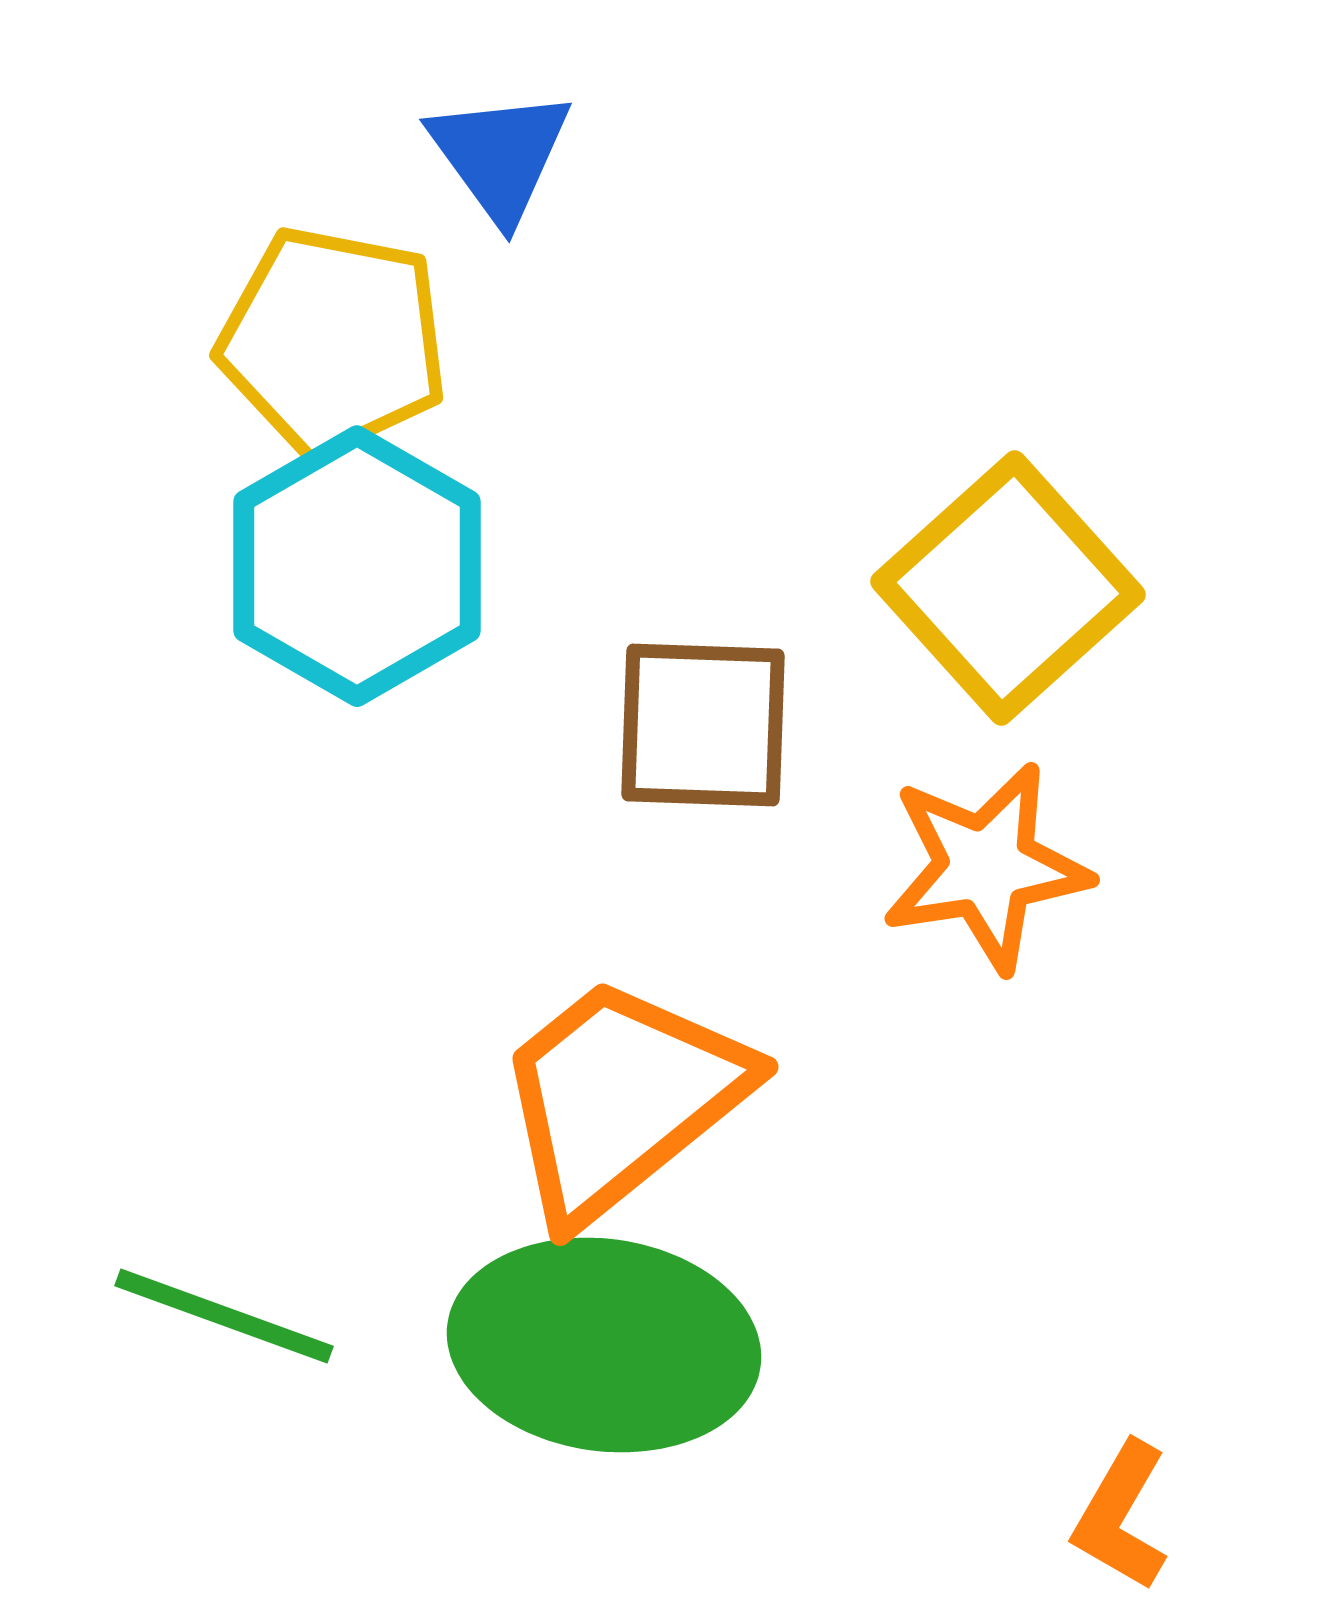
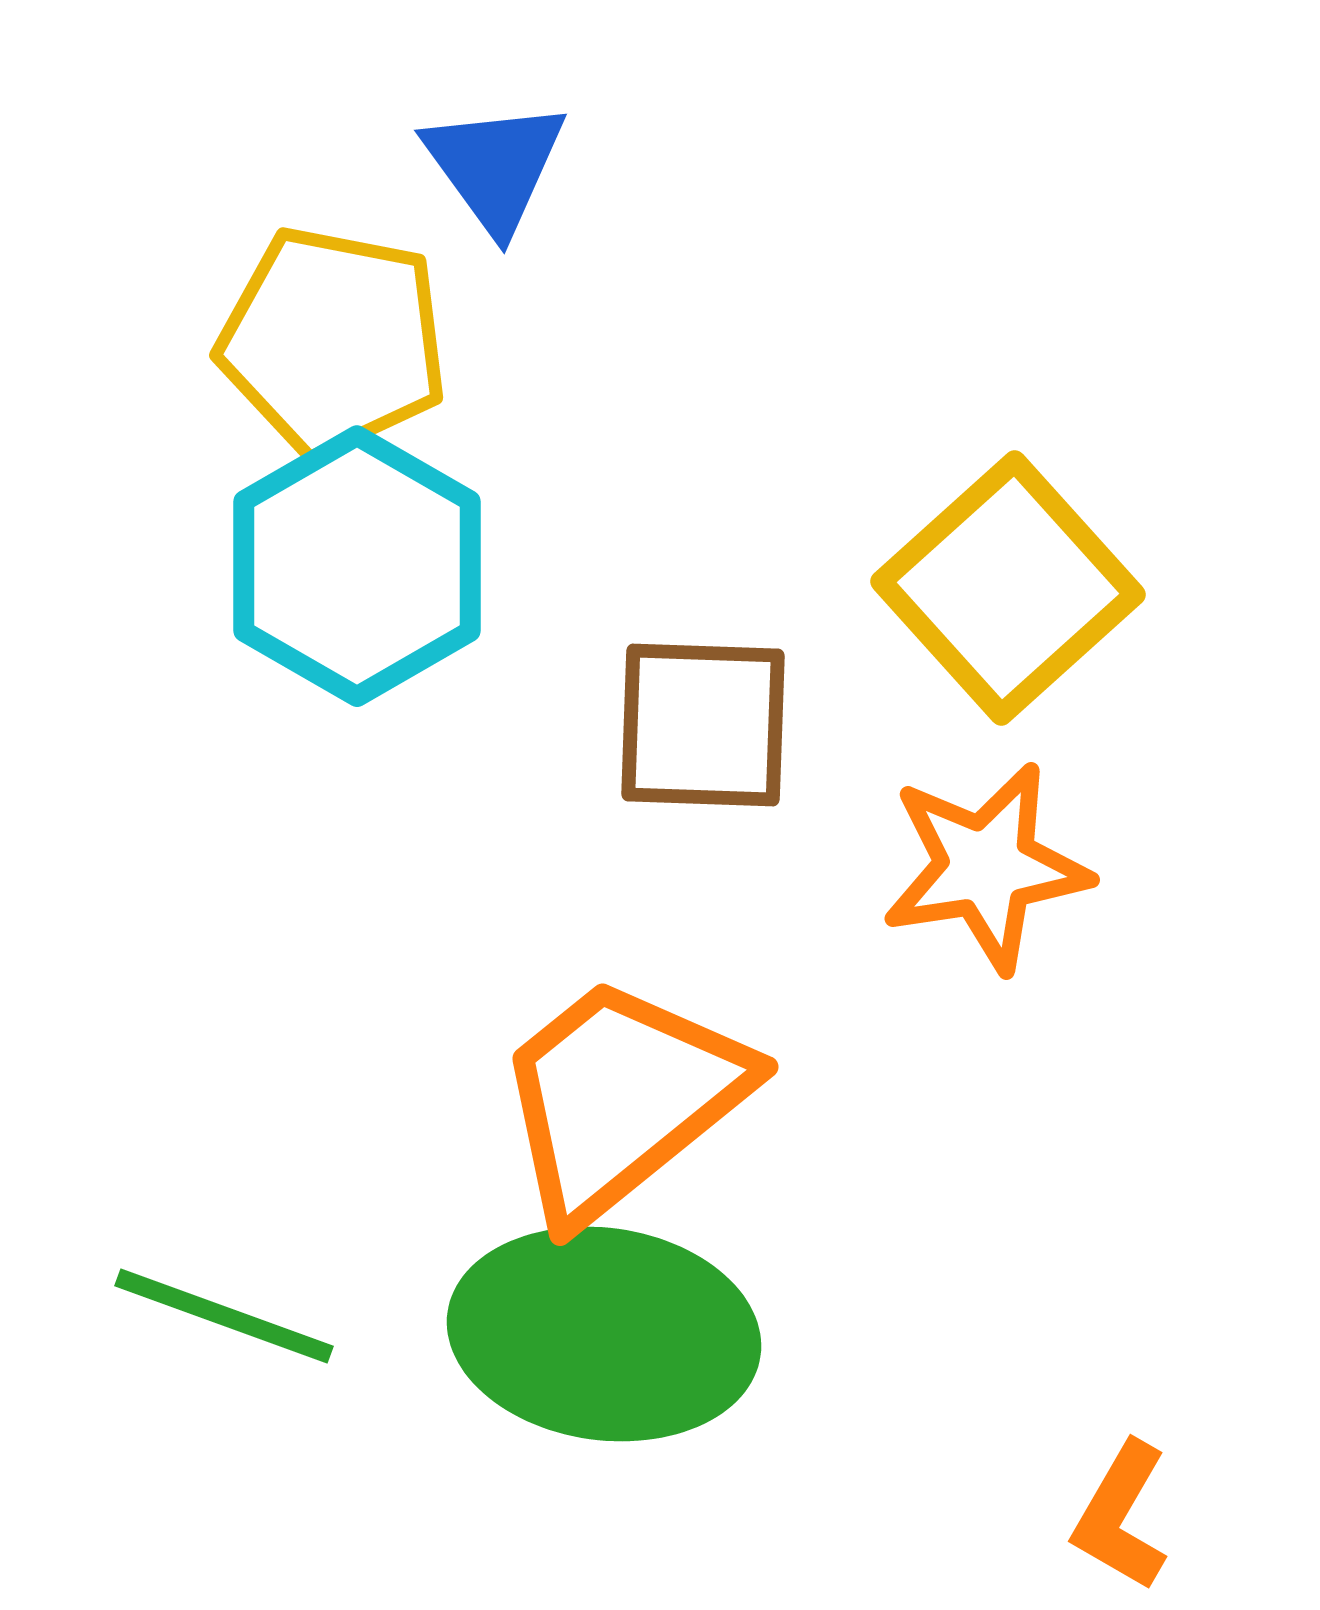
blue triangle: moved 5 px left, 11 px down
green ellipse: moved 11 px up
